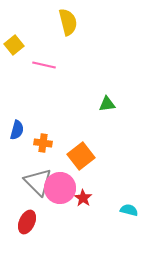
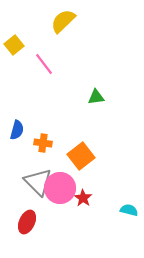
yellow semicircle: moved 5 px left, 1 px up; rotated 120 degrees counterclockwise
pink line: moved 1 px up; rotated 40 degrees clockwise
green triangle: moved 11 px left, 7 px up
